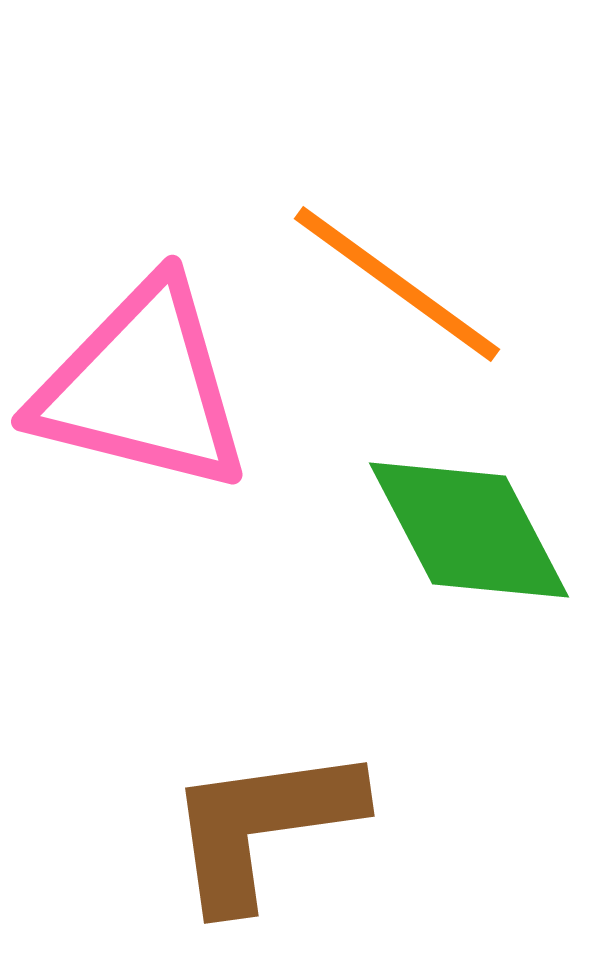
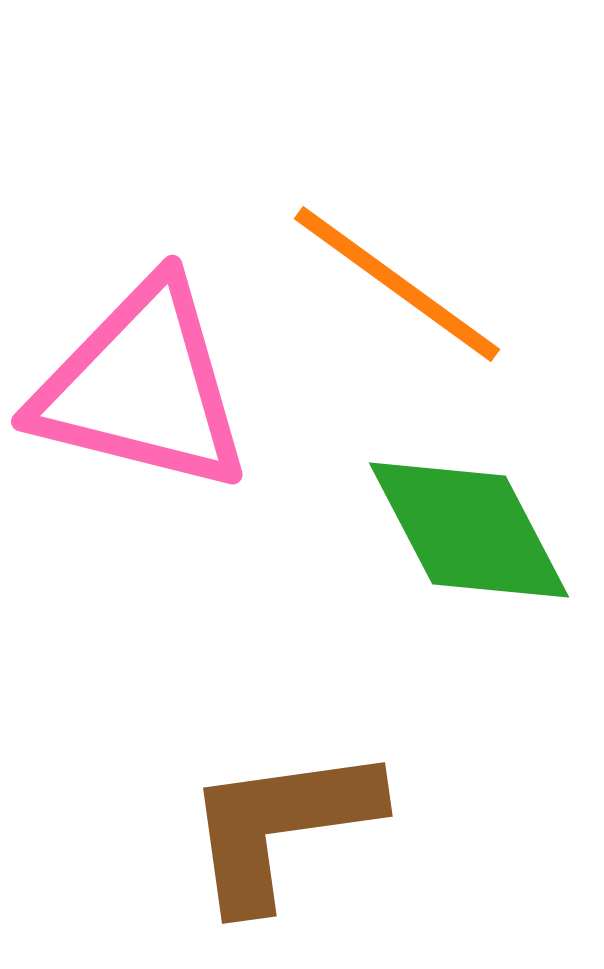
brown L-shape: moved 18 px right
